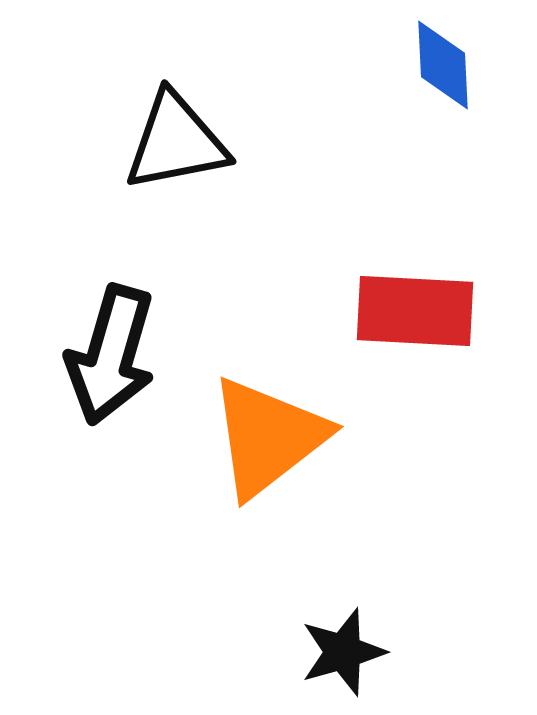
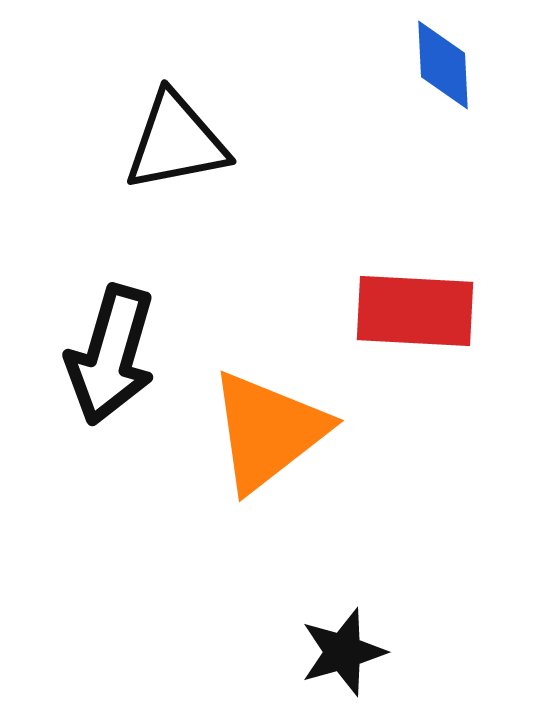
orange triangle: moved 6 px up
